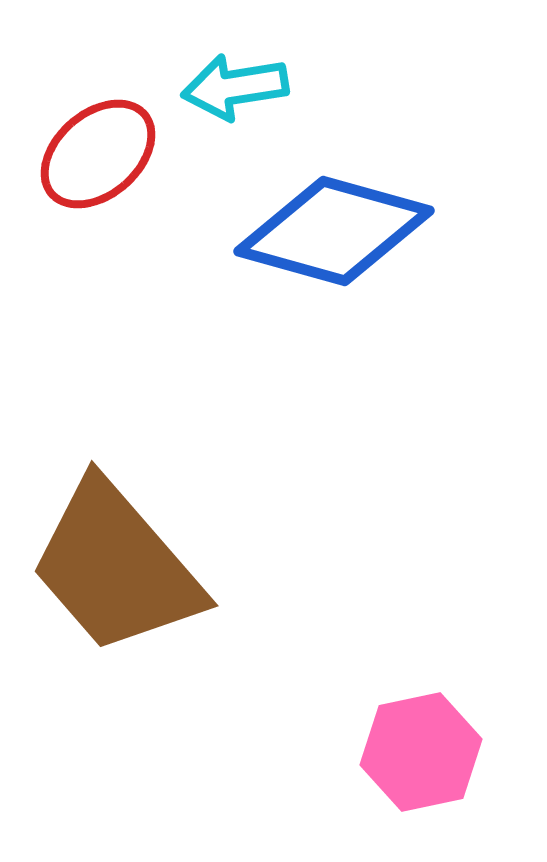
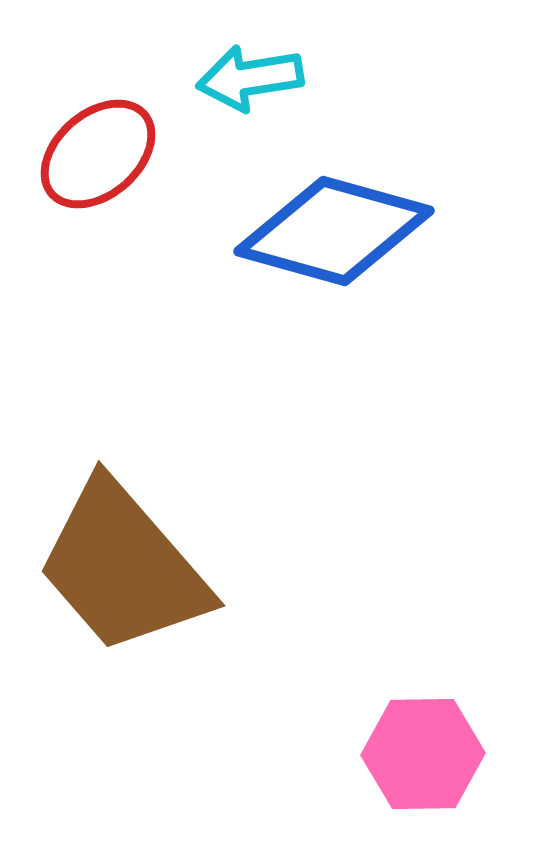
cyan arrow: moved 15 px right, 9 px up
brown trapezoid: moved 7 px right
pink hexagon: moved 2 px right, 2 px down; rotated 11 degrees clockwise
